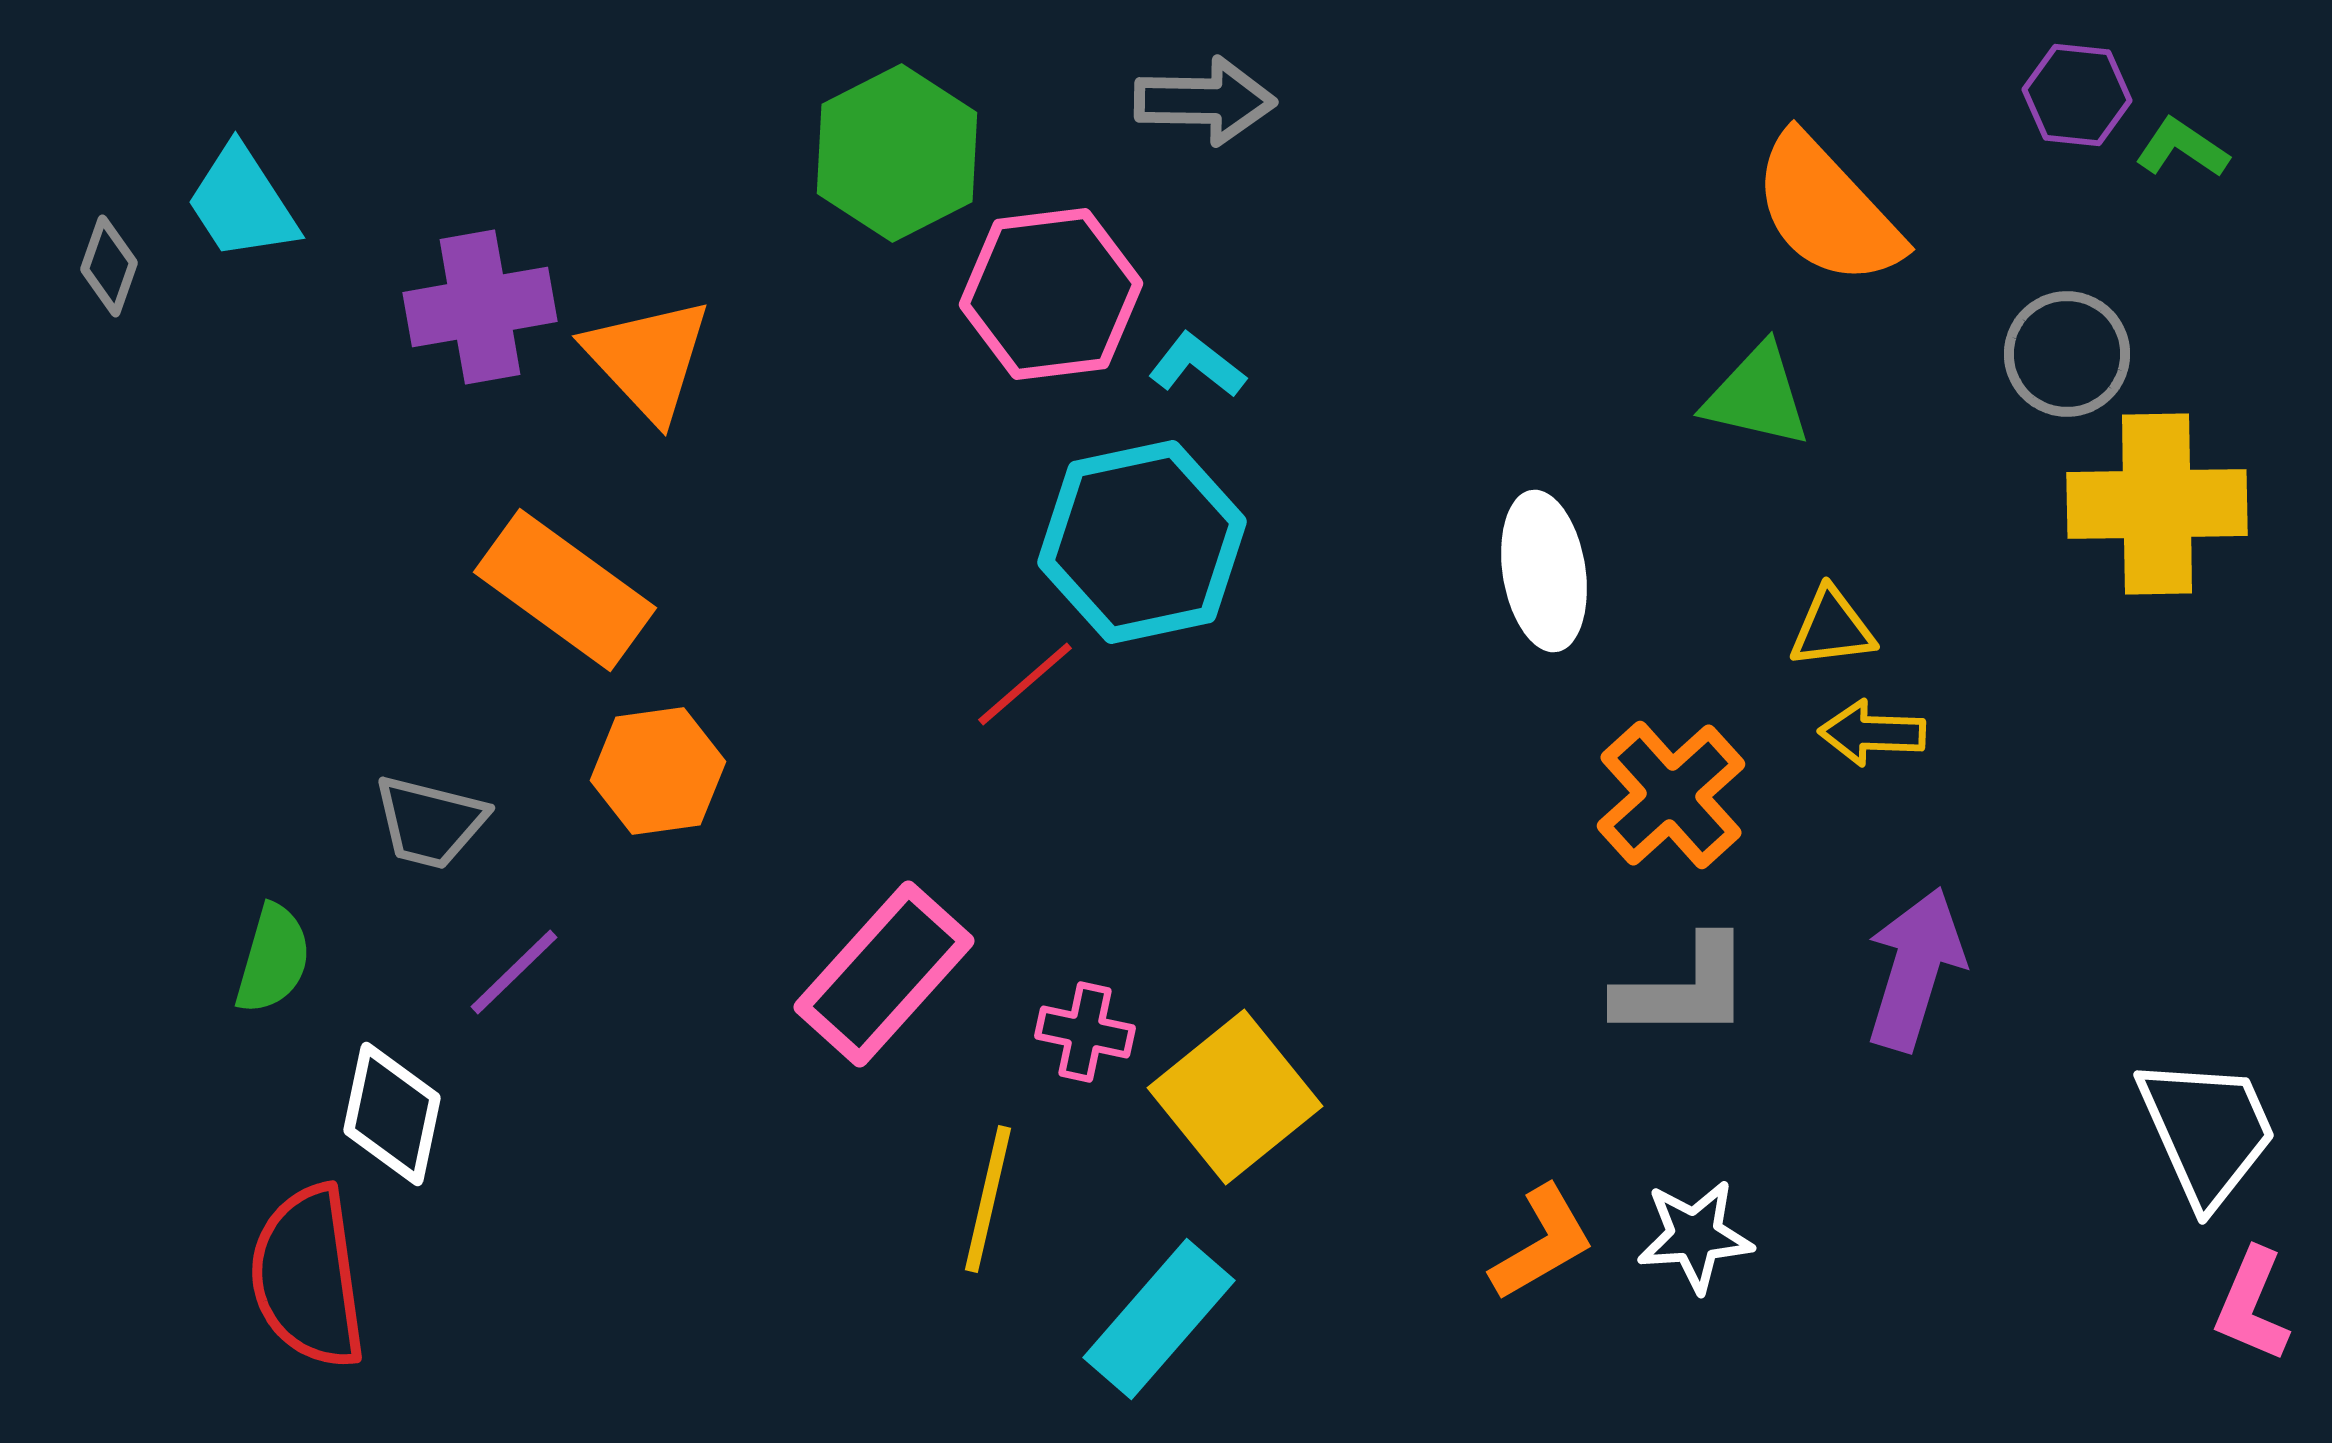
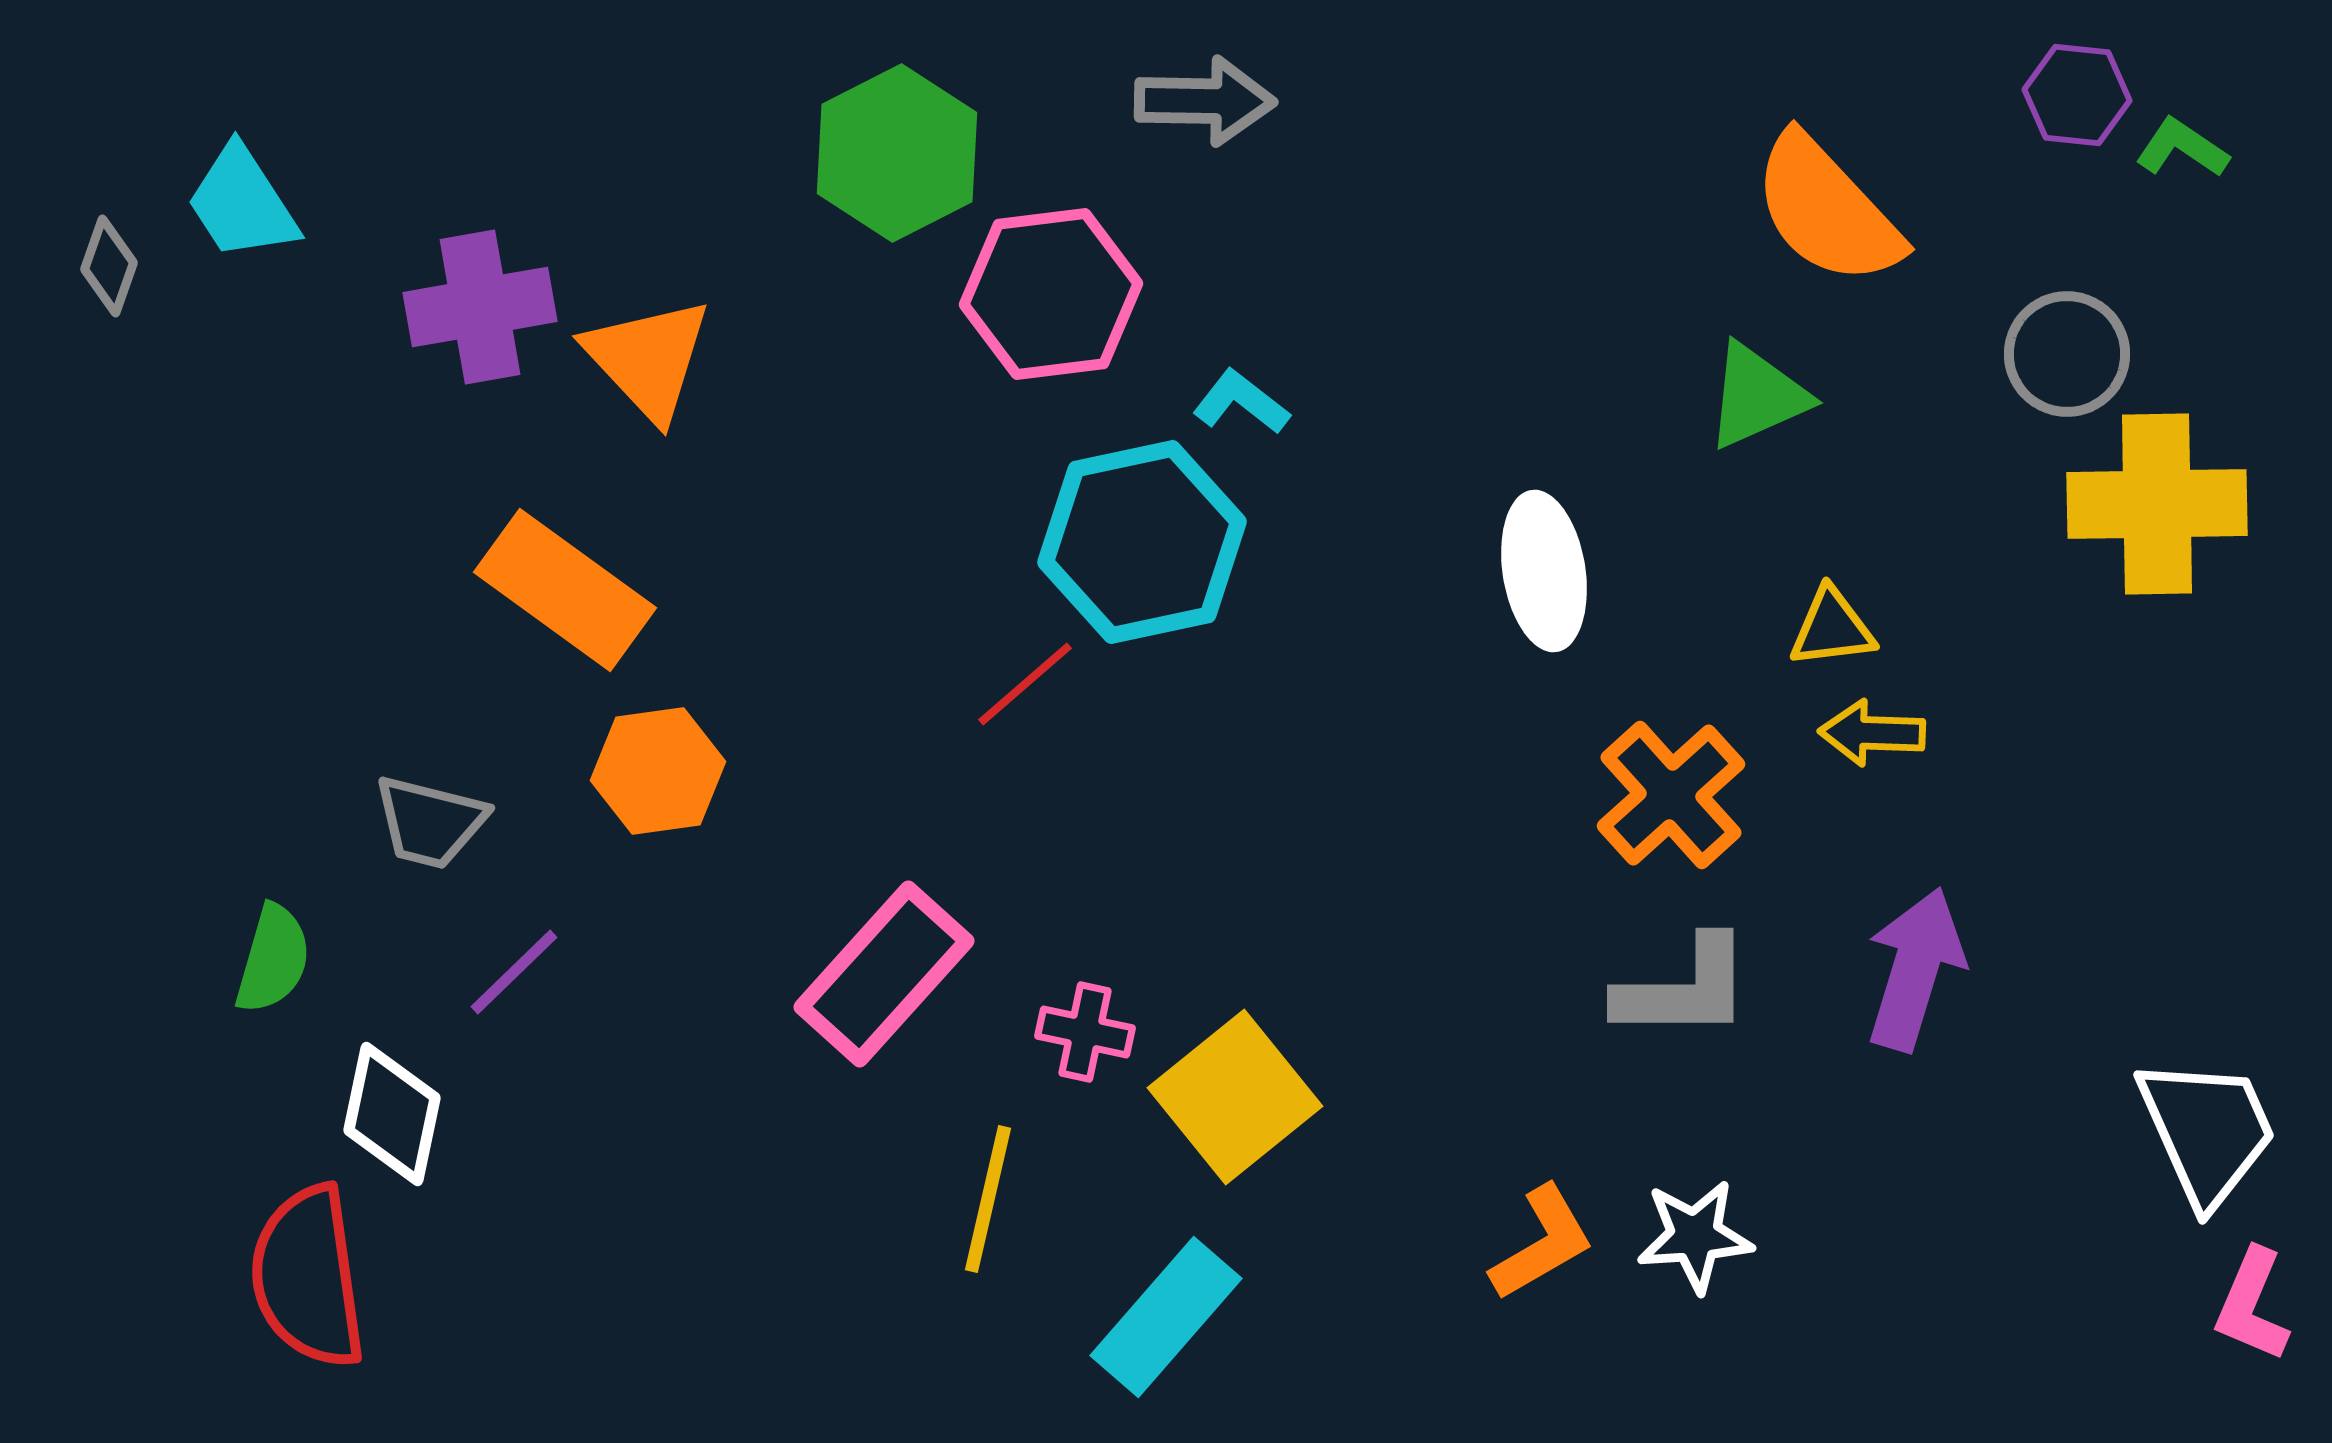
cyan L-shape: moved 44 px right, 37 px down
green triangle: rotated 37 degrees counterclockwise
cyan rectangle: moved 7 px right, 2 px up
